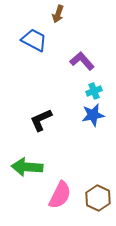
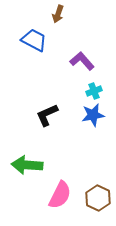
black L-shape: moved 6 px right, 5 px up
green arrow: moved 2 px up
